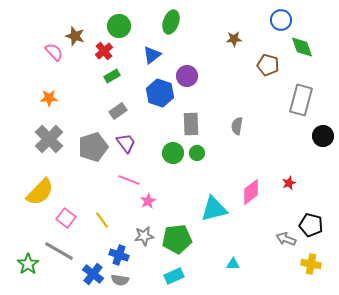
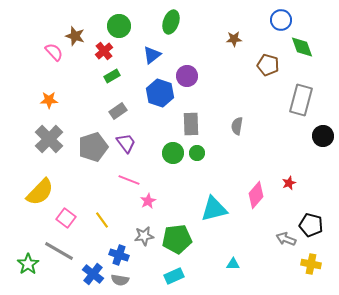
orange star at (49, 98): moved 2 px down
pink diamond at (251, 192): moved 5 px right, 3 px down; rotated 12 degrees counterclockwise
